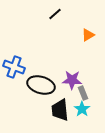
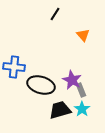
black line: rotated 16 degrees counterclockwise
orange triangle: moved 5 px left; rotated 40 degrees counterclockwise
blue cross: rotated 15 degrees counterclockwise
purple star: rotated 24 degrees clockwise
gray rectangle: moved 2 px left, 3 px up
black trapezoid: rotated 80 degrees clockwise
